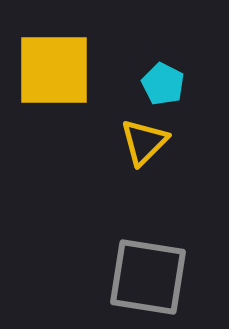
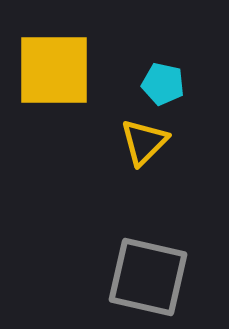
cyan pentagon: rotated 15 degrees counterclockwise
gray square: rotated 4 degrees clockwise
